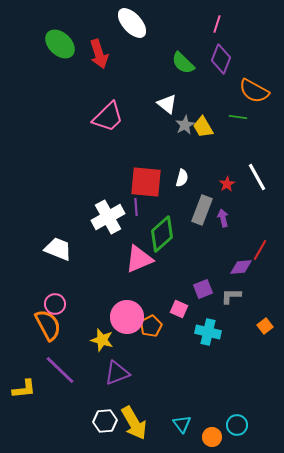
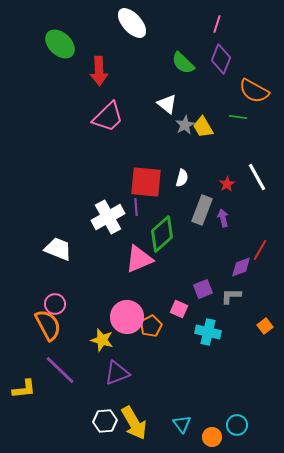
red arrow at (99, 54): moved 17 px down; rotated 16 degrees clockwise
purple diamond at (241, 267): rotated 15 degrees counterclockwise
